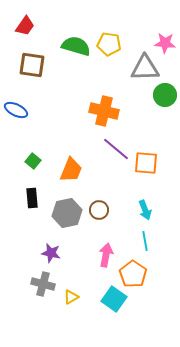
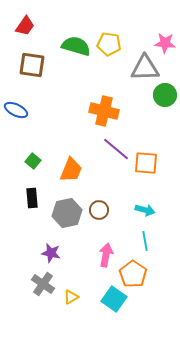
cyan arrow: rotated 54 degrees counterclockwise
gray cross: rotated 20 degrees clockwise
